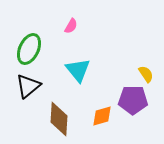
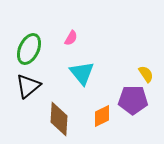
pink semicircle: moved 12 px down
cyan triangle: moved 4 px right, 3 px down
orange diamond: rotated 10 degrees counterclockwise
